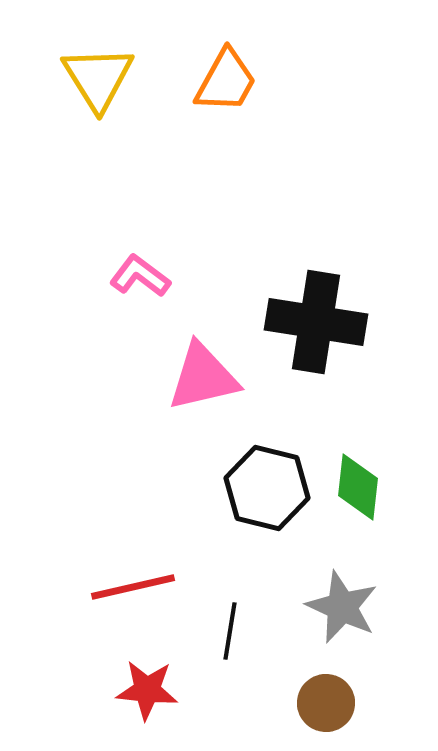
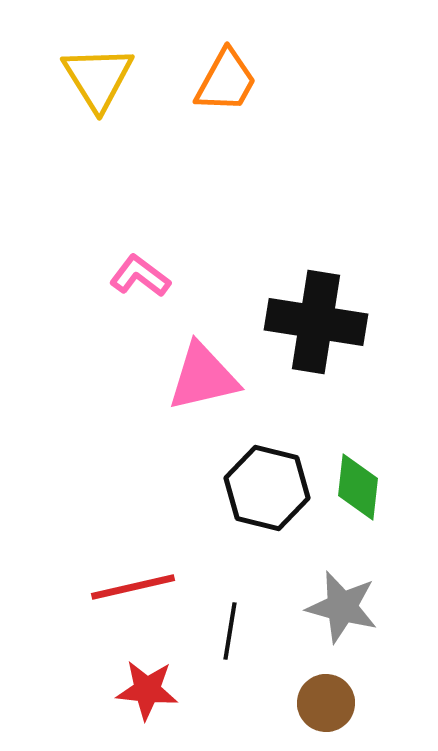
gray star: rotated 10 degrees counterclockwise
